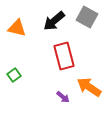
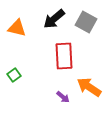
gray square: moved 1 px left, 5 px down
black arrow: moved 2 px up
red rectangle: rotated 12 degrees clockwise
